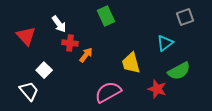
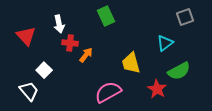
white arrow: rotated 24 degrees clockwise
red star: rotated 12 degrees clockwise
